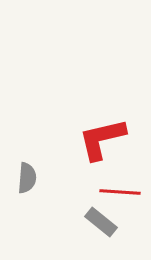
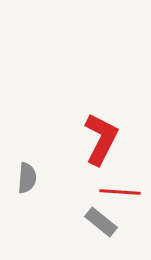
red L-shape: moved 1 px left; rotated 130 degrees clockwise
